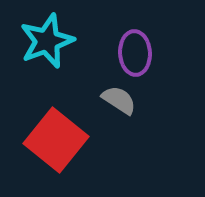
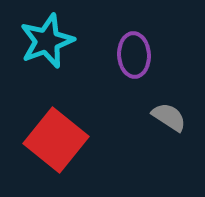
purple ellipse: moved 1 px left, 2 px down
gray semicircle: moved 50 px right, 17 px down
